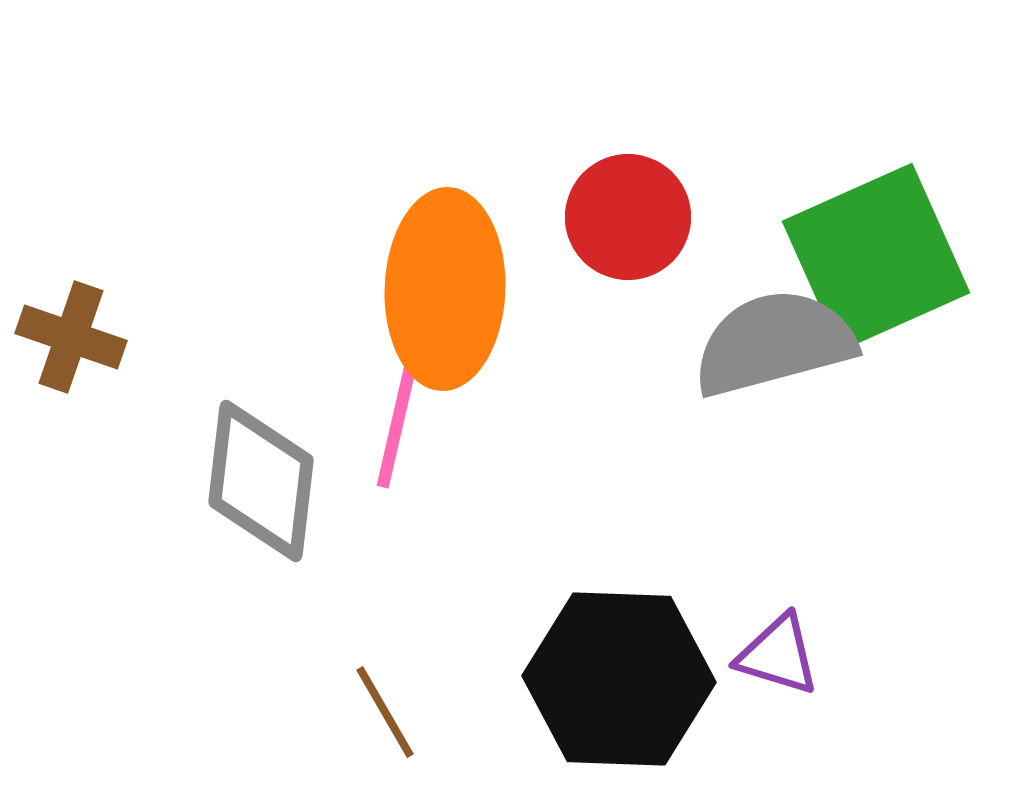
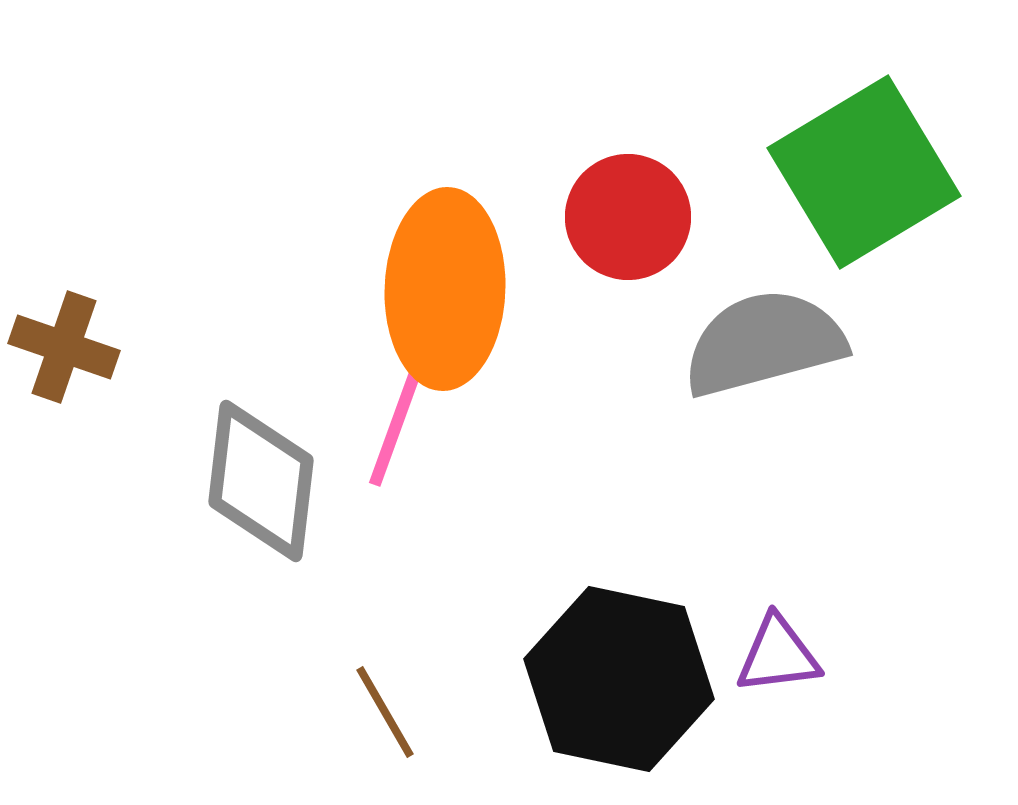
green square: moved 12 px left, 85 px up; rotated 7 degrees counterclockwise
brown cross: moved 7 px left, 10 px down
gray semicircle: moved 10 px left
pink line: rotated 7 degrees clockwise
purple triangle: rotated 24 degrees counterclockwise
black hexagon: rotated 10 degrees clockwise
